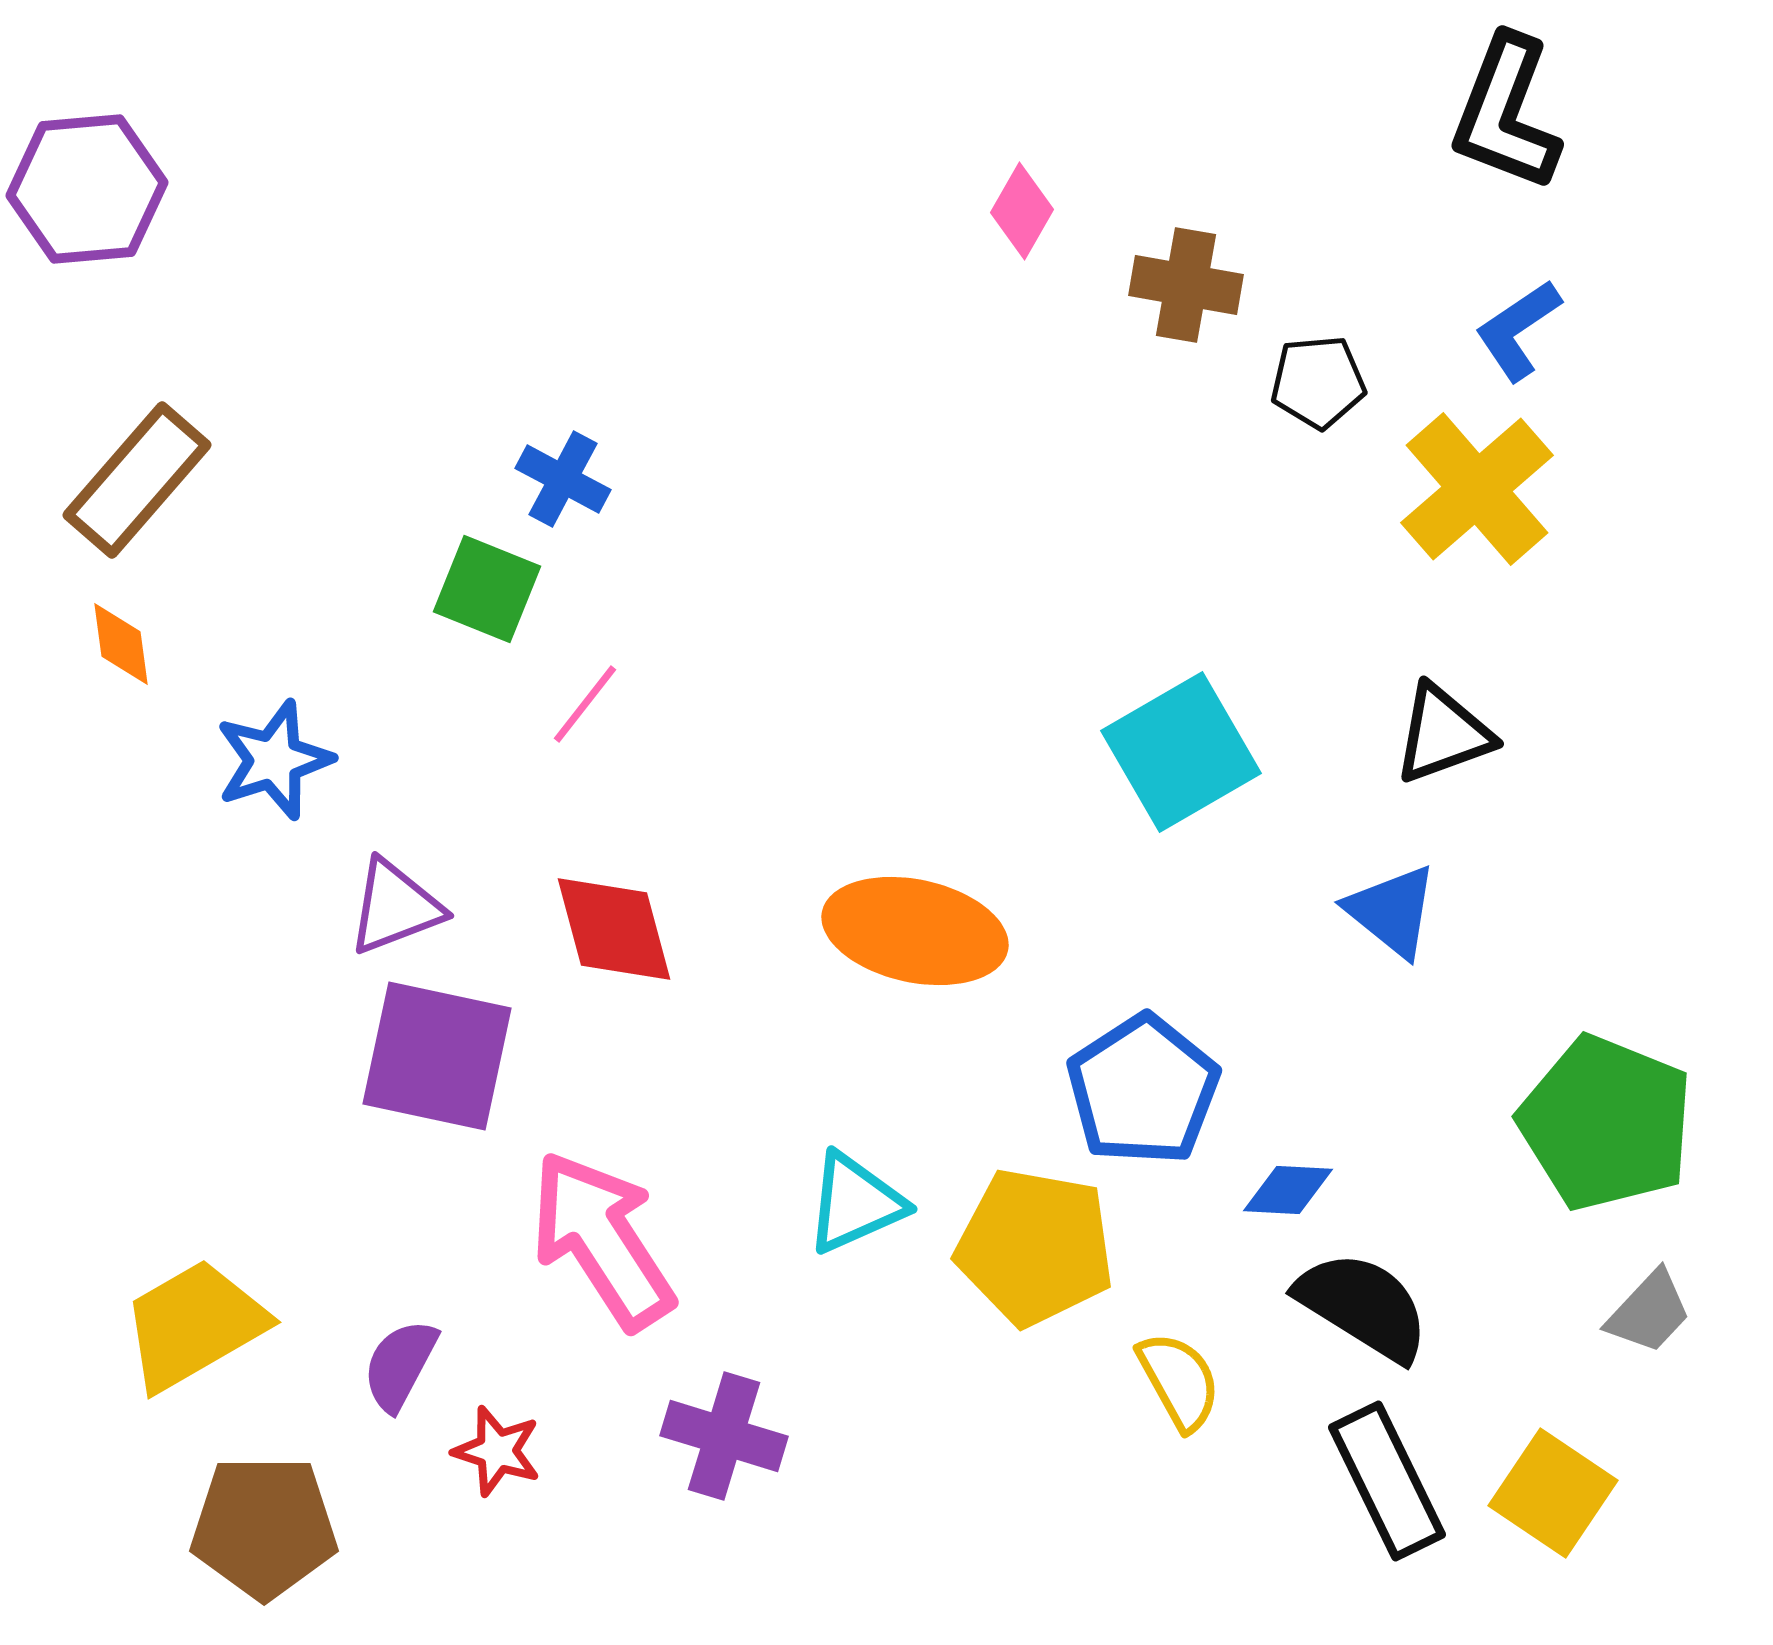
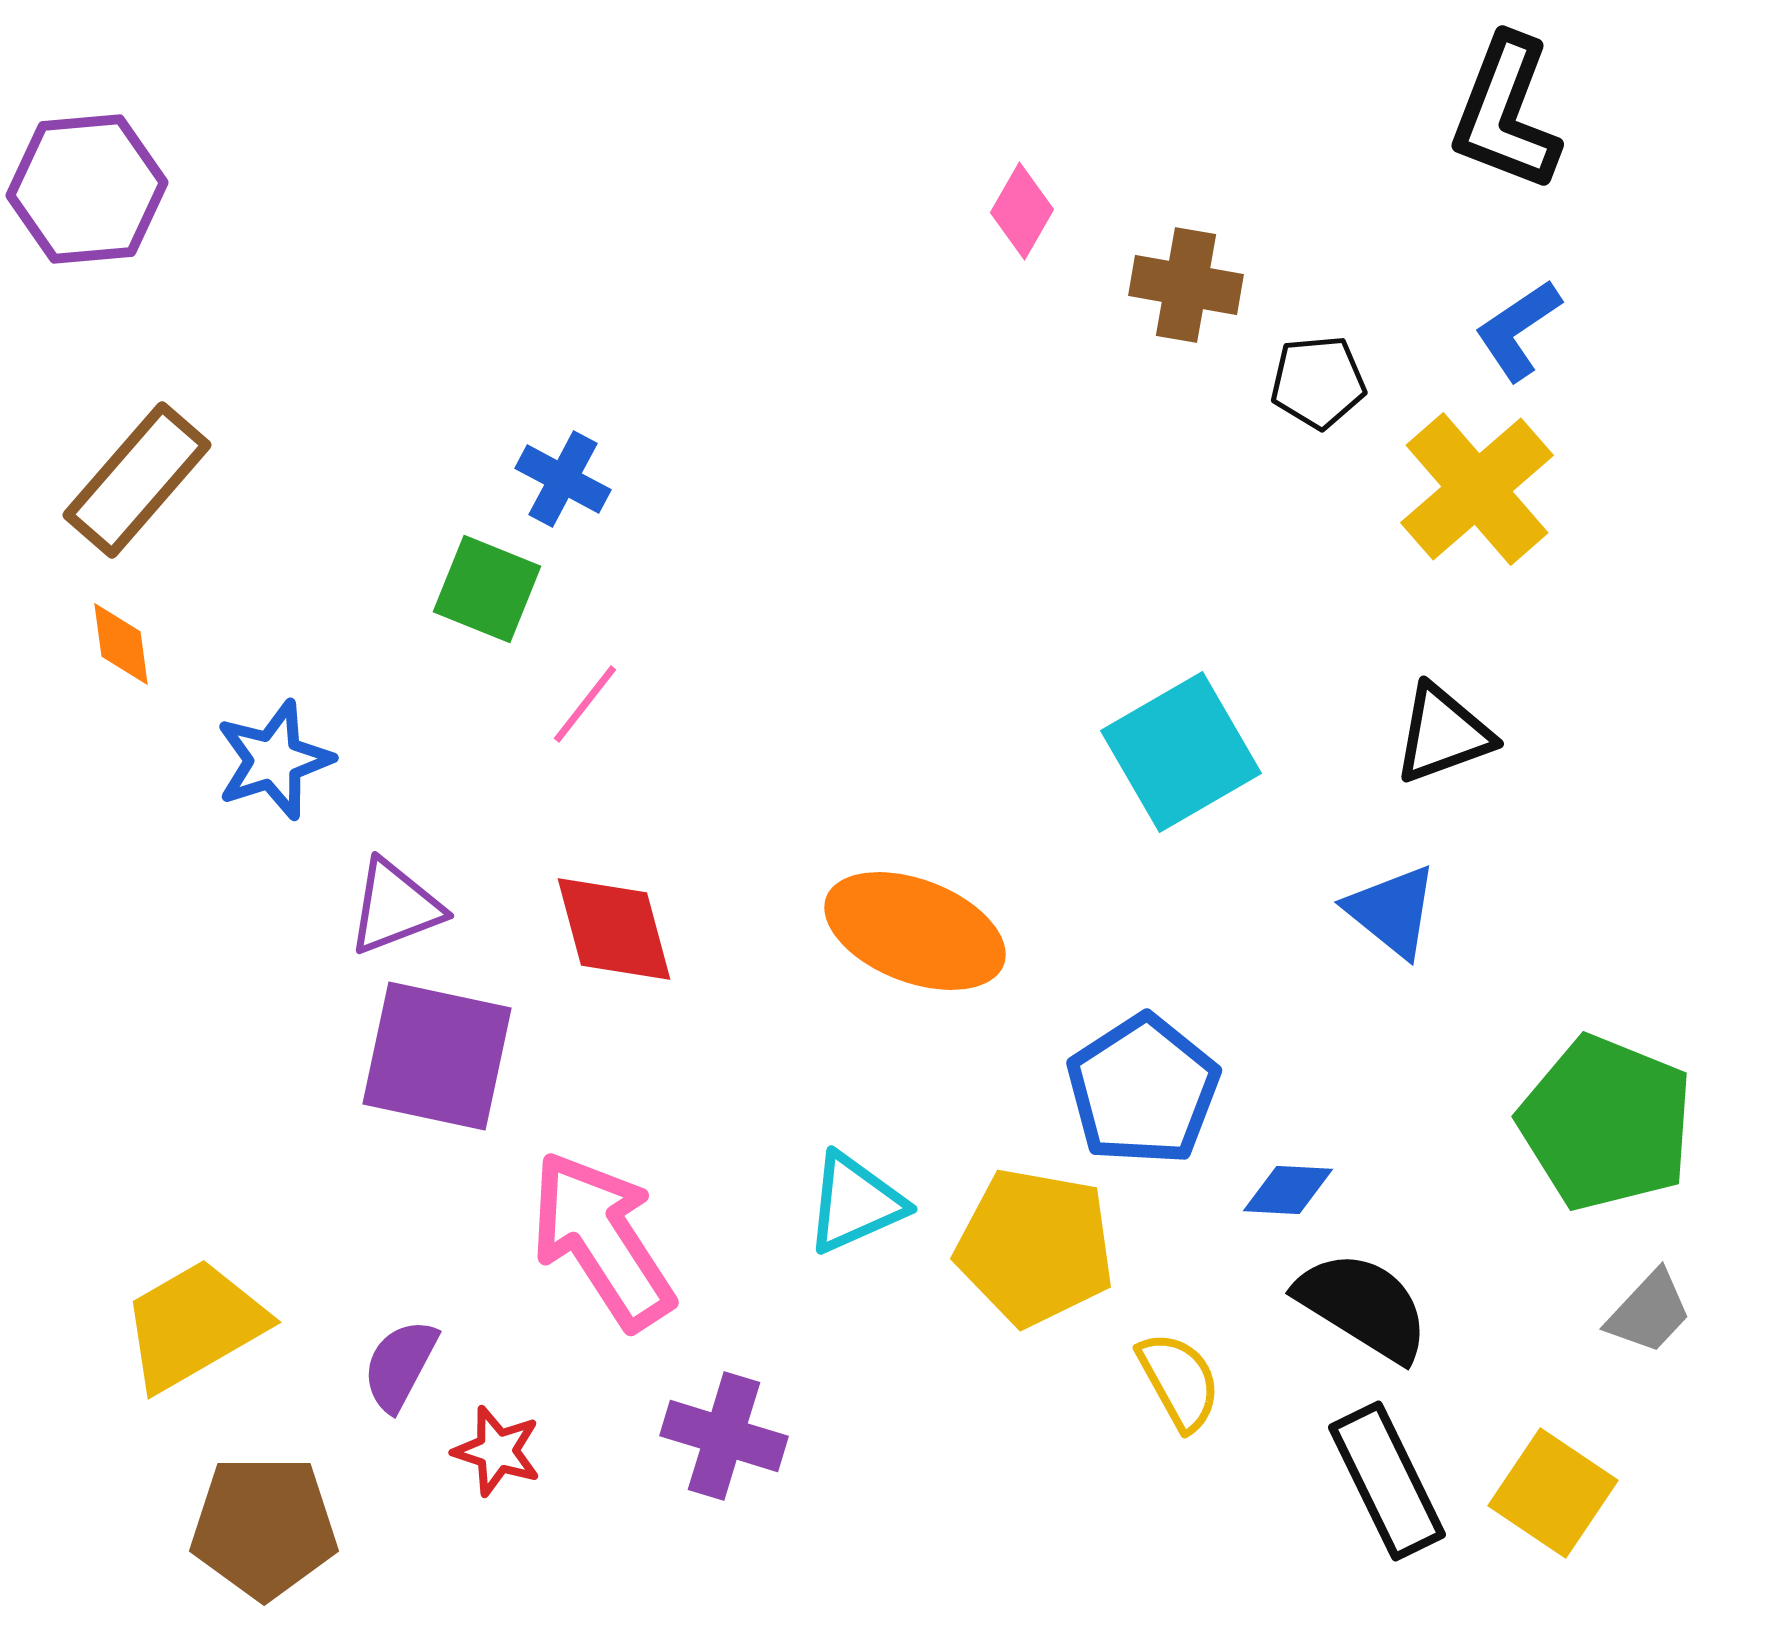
orange ellipse: rotated 9 degrees clockwise
